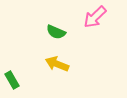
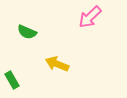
pink arrow: moved 5 px left
green semicircle: moved 29 px left
